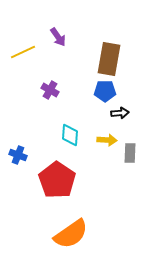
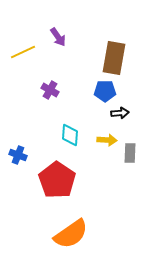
brown rectangle: moved 5 px right, 1 px up
